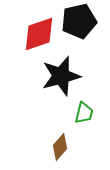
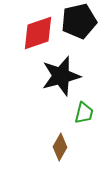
red diamond: moved 1 px left, 1 px up
brown diamond: rotated 12 degrees counterclockwise
